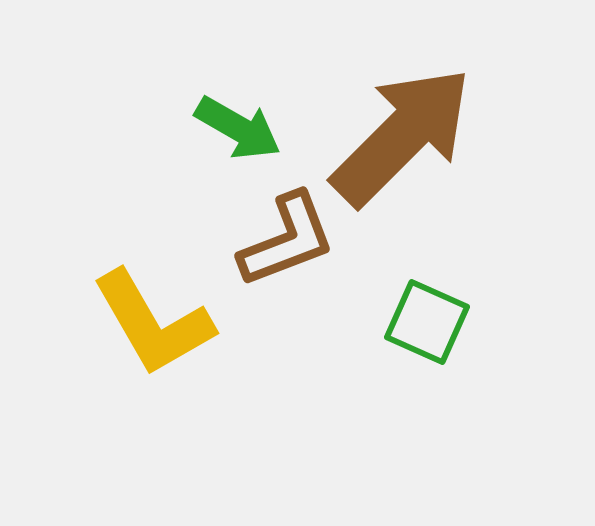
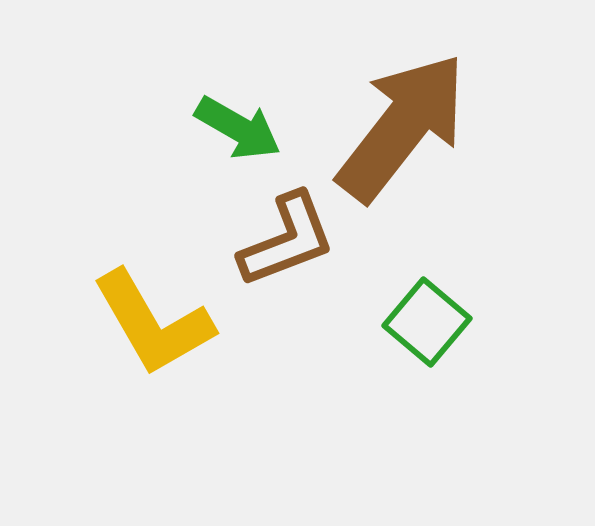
brown arrow: moved 9 px up; rotated 7 degrees counterclockwise
green square: rotated 16 degrees clockwise
